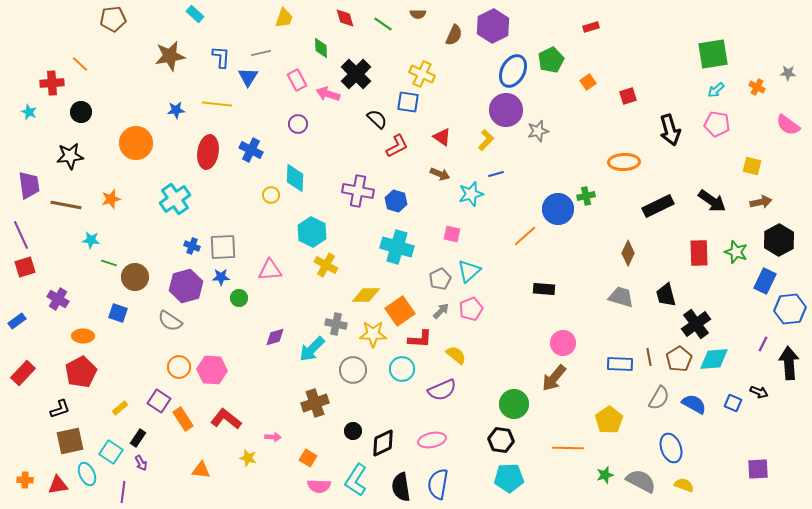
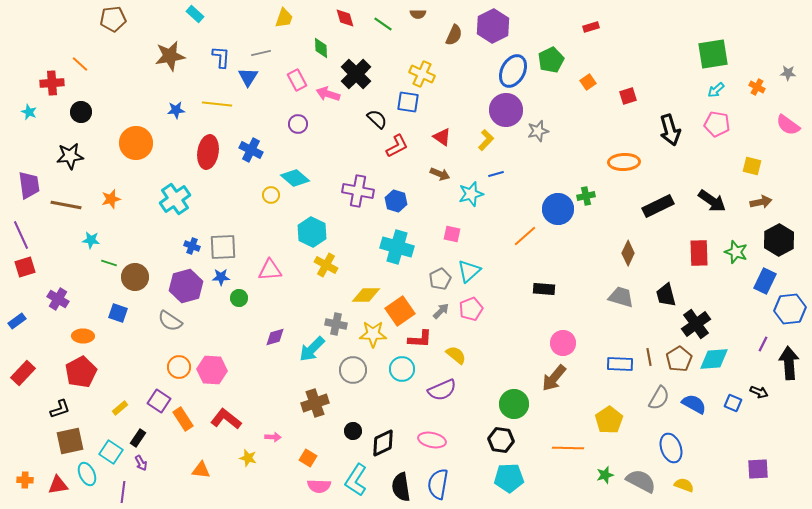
cyan diamond at (295, 178): rotated 52 degrees counterclockwise
pink ellipse at (432, 440): rotated 24 degrees clockwise
